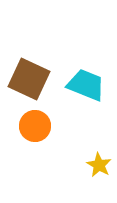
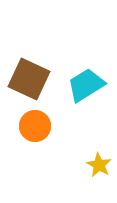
cyan trapezoid: rotated 54 degrees counterclockwise
